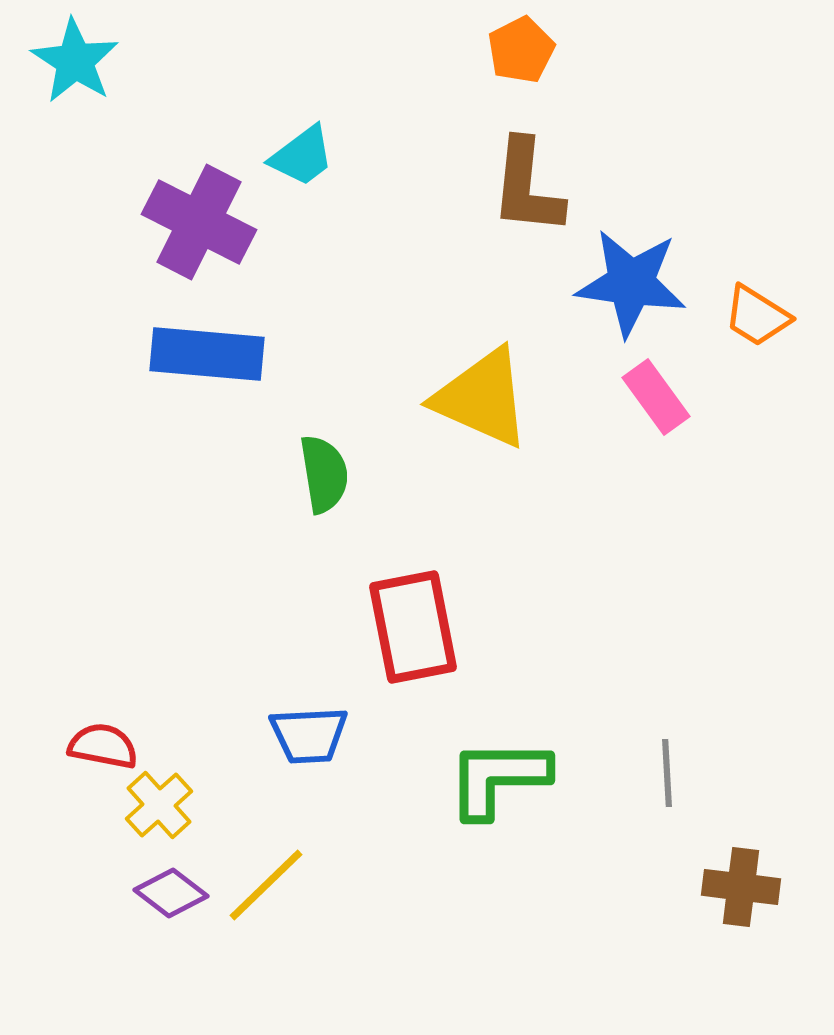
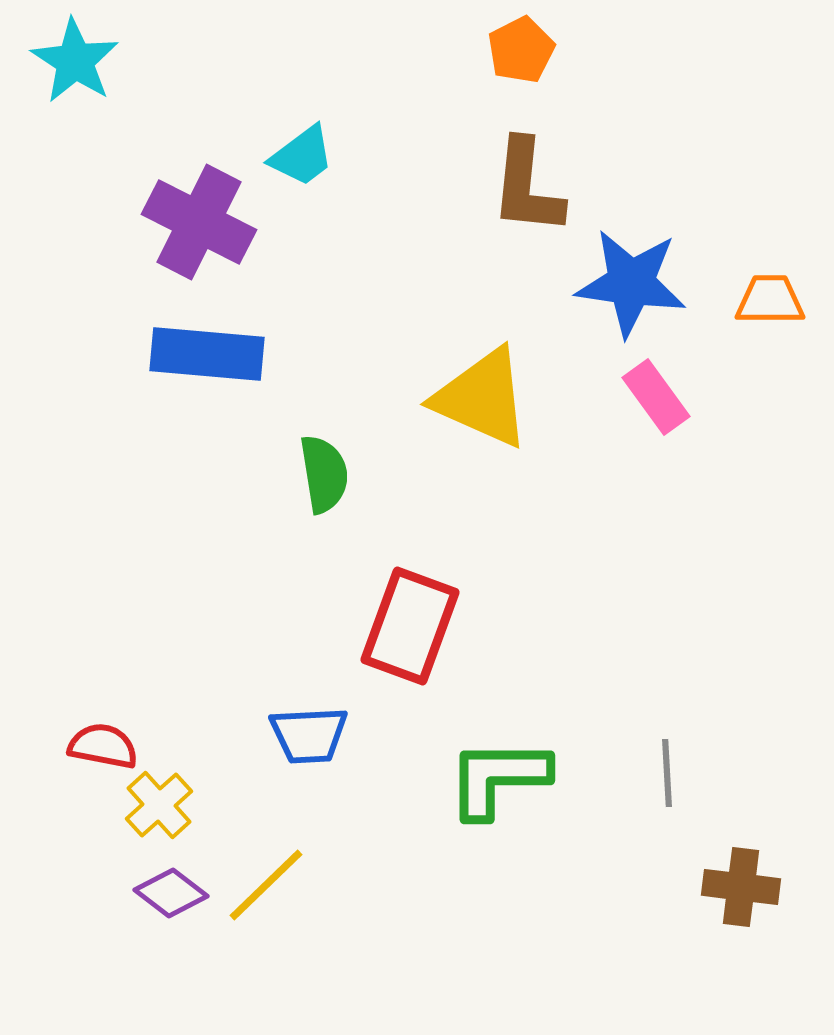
orange trapezoid: moved 13 px right, 16 px up; rotated 148 degrees clockwise
red rectangle: moved 3 px left, 1 px up; rotated 31 degrees clockwise
